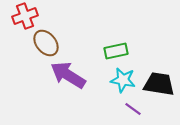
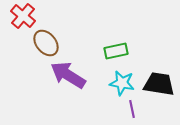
red cross: moved 2 px left; rotated 30 degrees counterclockwise
cyan star: moved 1 px left, 3 px down
purple line: moved 1 px left; rotated 42 degrees clockwise
